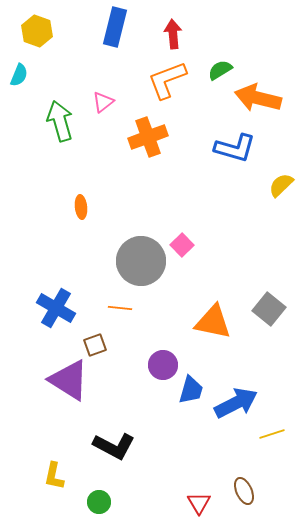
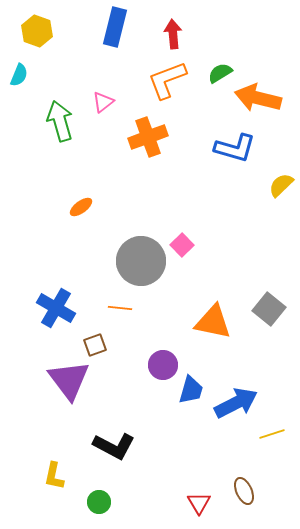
green semicircle: moved 3 px down
orange ellipse: rotated 60 degrees clockwise
purple triangle: rotated 21 degrees clockwise
